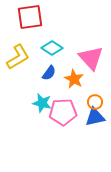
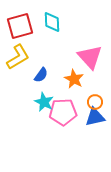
red square: moved 10 px left, 9 px down; rotated 8 degrees counterclockwise
cyan diamond: moved 26 px up; rotated 55 degrees clockwise
pink triangle: moved 1 px left, 1 px up
blue semicircle: moved 8 px left, 2 px down
cyan star: moved 2 px right, 1 px up; rotated 12 degrees clockwise
